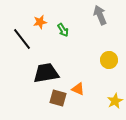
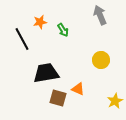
black line: rotated 10 degrees clockwise
yellow circle: moved 8 px left
